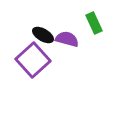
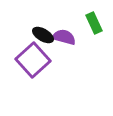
purple semicircle: moved 3 px left, 2 px up
